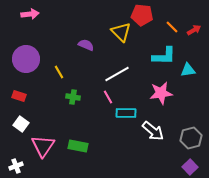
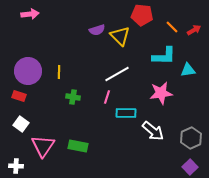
yellow triangle: moved 1 px left, 4 px down
purple semicircle: moved 11 px right, 15 px up; rotated 140 degrees clockwise
purple circle: moved 2 px right, 12 px down
yellow line: rotated 32 degrees clockwise
pink line: moved 1 px left; rotated 48 degrees clockwise
gray hexagon: rotated 10 degrees counterclockwise
white cross: rotated 24 degrees clockwise
